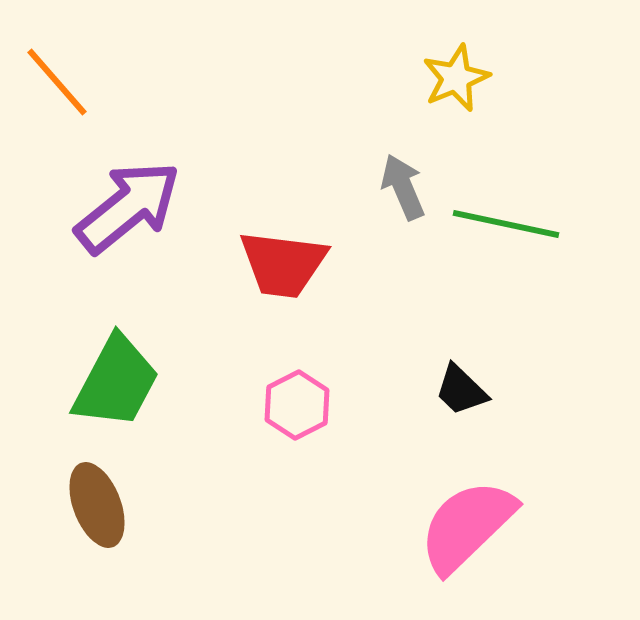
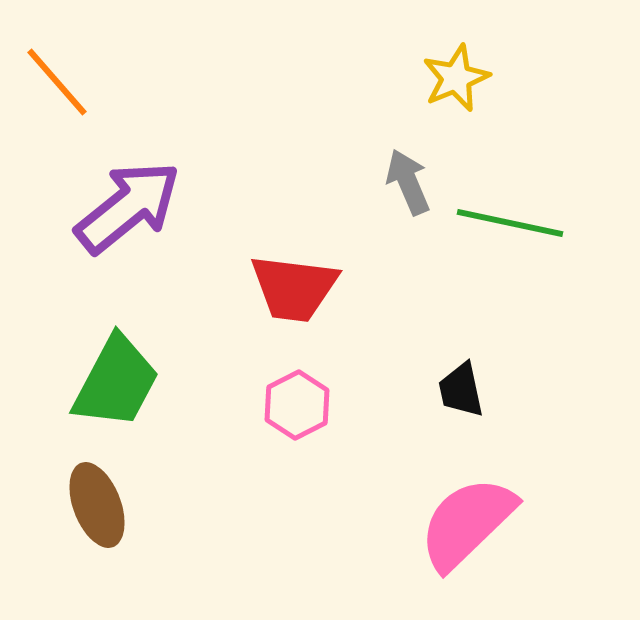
gray arrow: moved 5 px right, 5 px up
green line: moved 4 px right, 1 px up
red trapezoid: moved 11 px right, 24 px down
black trapezoid: rotated 34 degrees clockwise
pink semicircle: moved 3 px up
